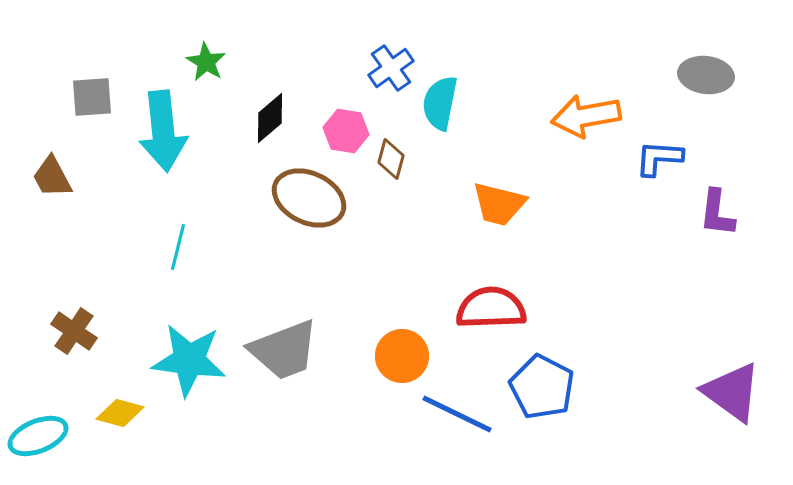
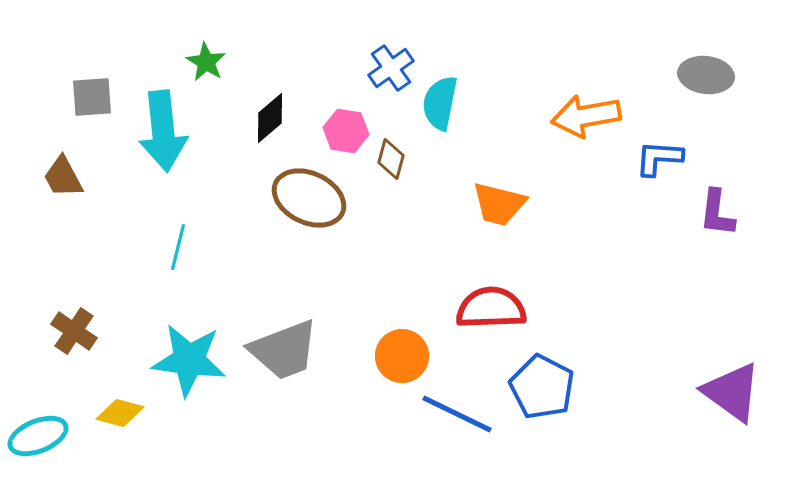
brown trapezoid: moved 11 px right
